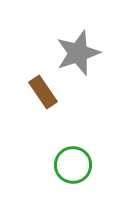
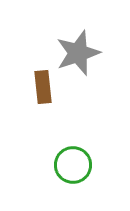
brown rectangle: moved 5 px up; rotated 28 degrees clockwise
